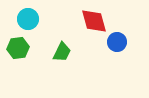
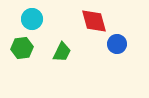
cyan circle: moved 4 px right
blue circle: moved 2 px down
green hexagon: moved 4 px right
